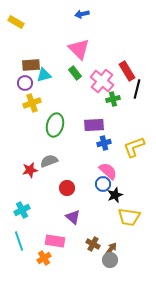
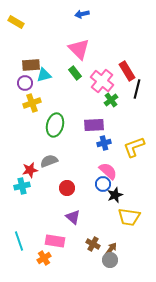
green cross: moved 2 px left, 1 px down; rotated 24 degrees counterclockwise
cyan cross: moved 24 px up; rotated 14 degrees clockwise
